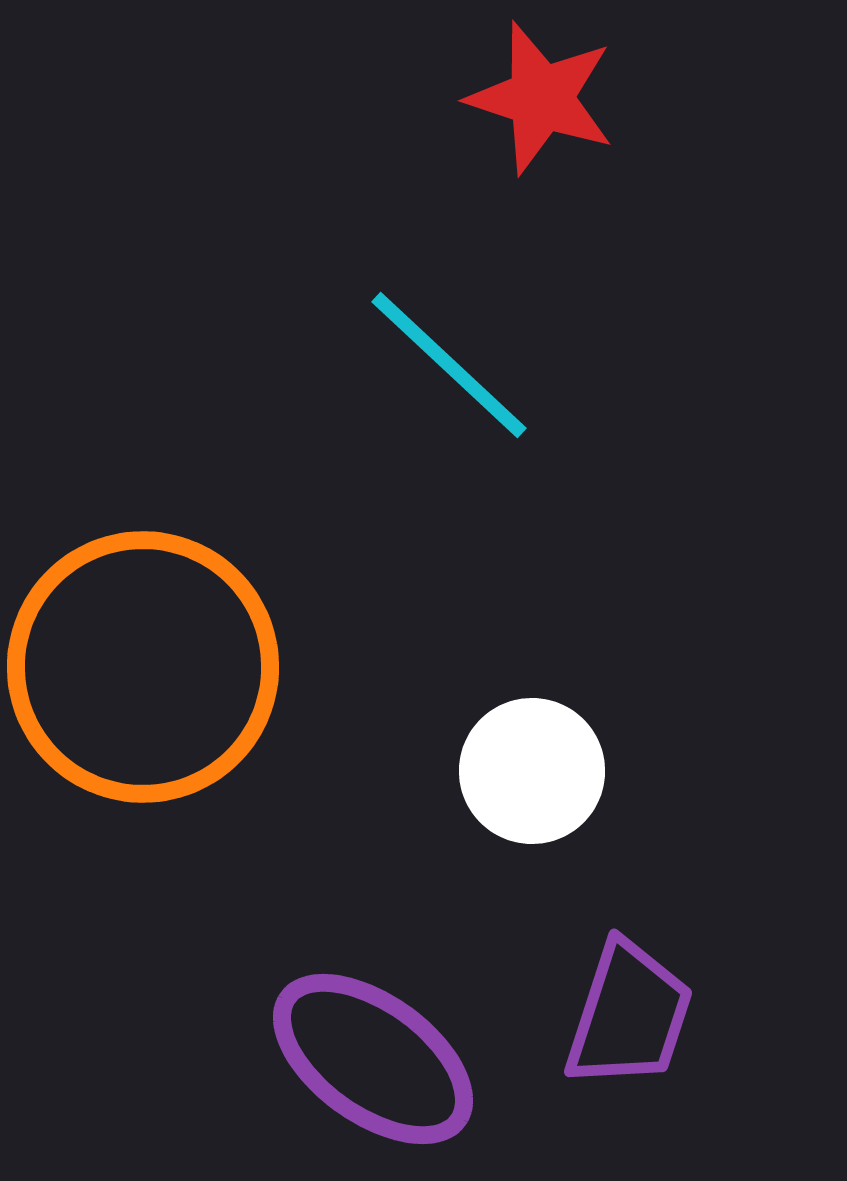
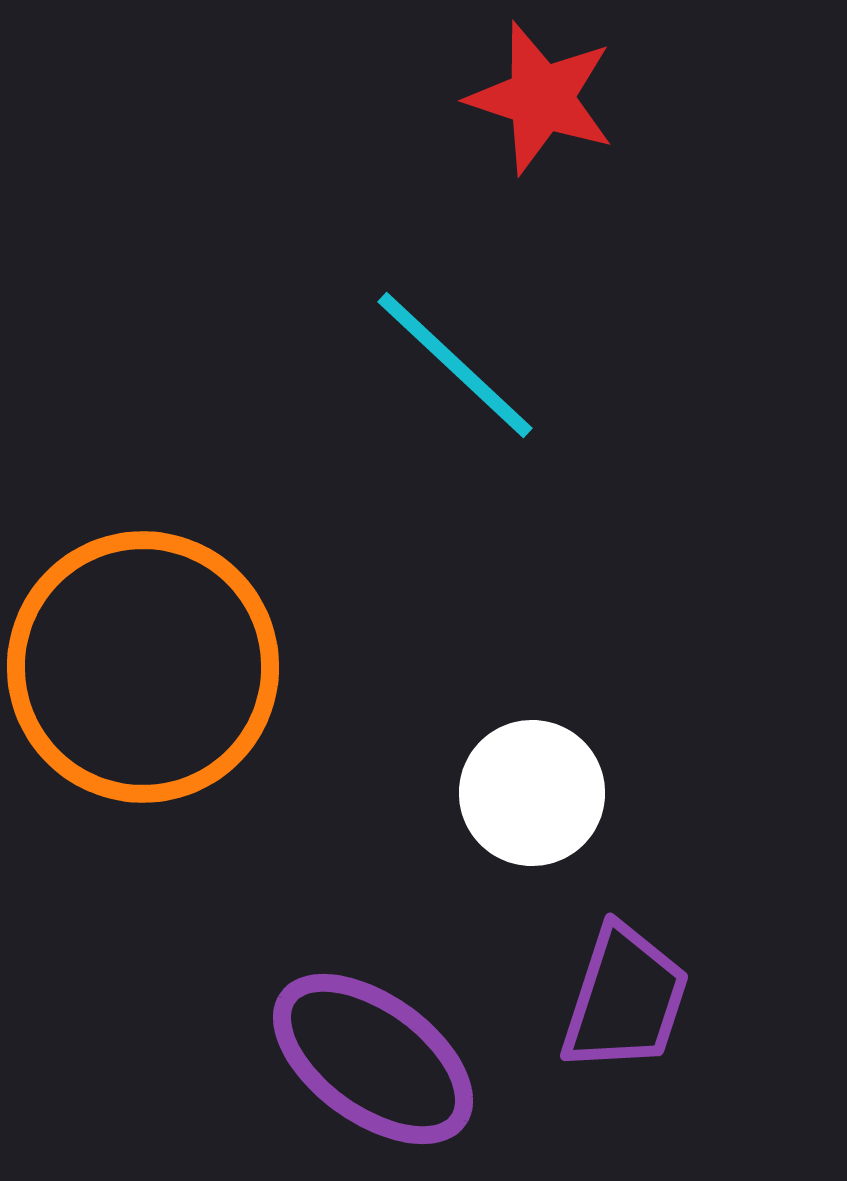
cyan line: moved 6 px right
white circle: moved 22 px down
purple trapezoid: moved 4 px left, 16 px up
